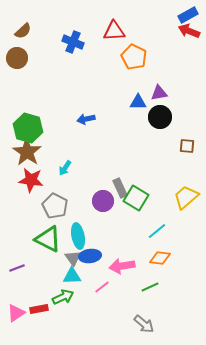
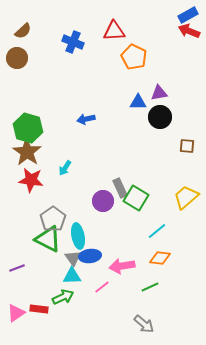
gray pentagon: moved 2 px left, 13 px down; rotated 10 degrees clockwise
red rectangle: rotated 18 degrees clockwise
